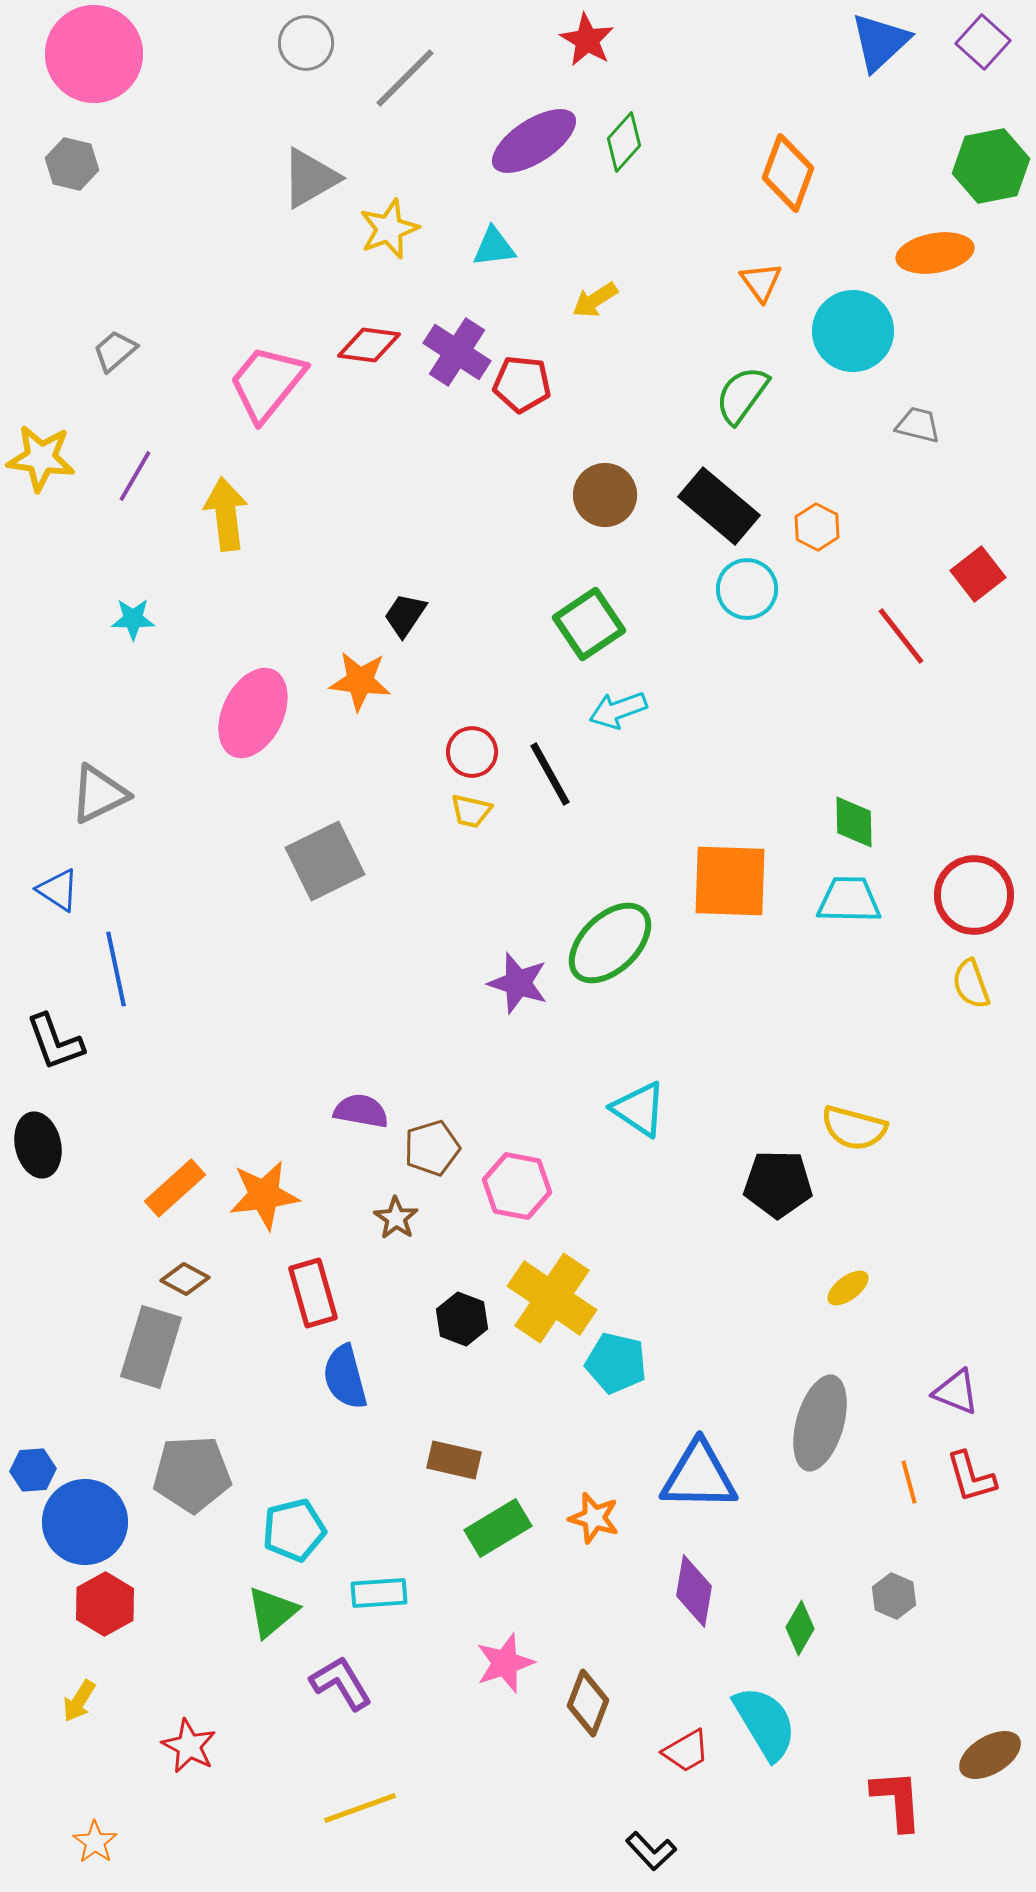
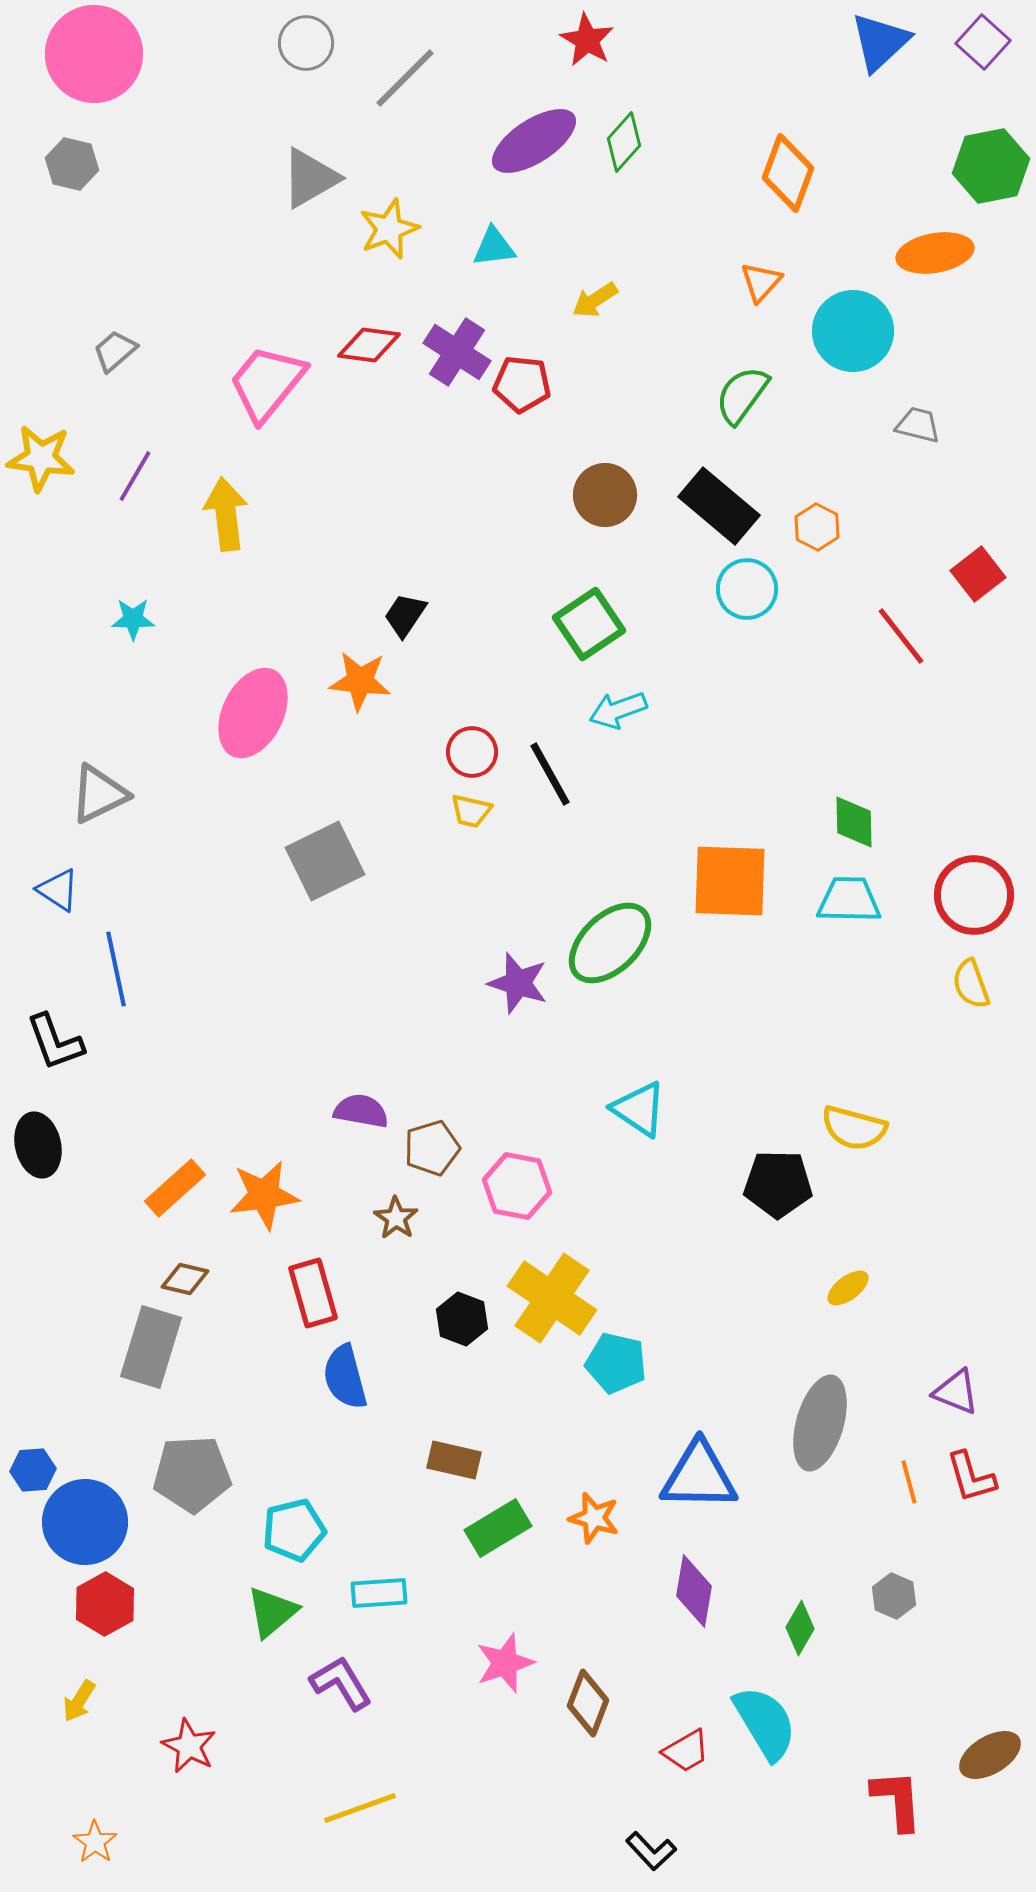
orange triangle at (761, 282): rotated 18 degrees clockwise
brown diamond at (185, 1279): rotated 15 degrees counterclockwise
